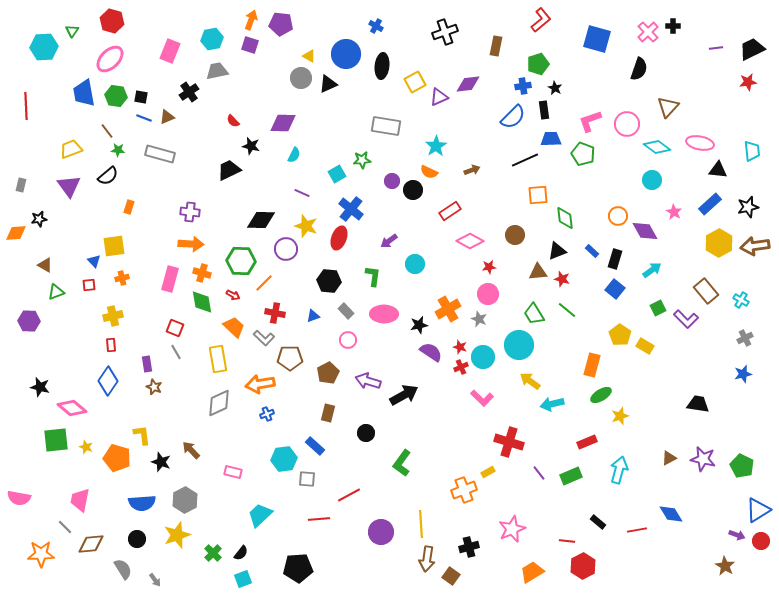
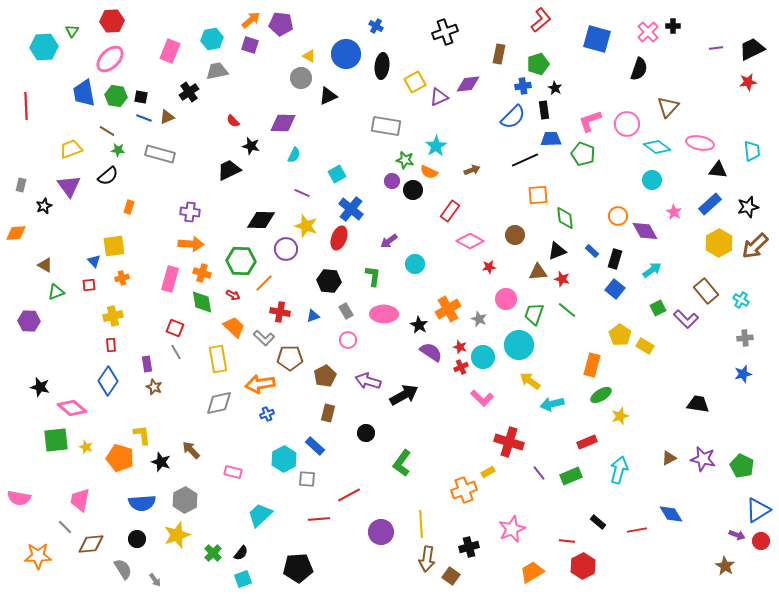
orange arrow at (251, 20): rotated 30 degrees clockwise
red hexagon at (112, 21): rotated 20 degrees counterclockwise
brown rectangle at (496, 46): moved 3 px right, 8 px down
black triangle at (328, 84): moved 12 px down
brown line at (107, 131): rotated 21 degrees counterclockwise
green star at (362, 160): moved 43 px right; rotated 18 degrees clockwise
red rectangle at (450, 211): rotated 20 degrees counterclockwise
black star at (39, 219): moved 5 px right, 13 px up; rotated 14 degrees counterclockwise
brown arrow at (755, 246): rotated 36 degrees counterclockwise
pink circle at (488, 294): moved 18 px right, 5 px down
gray rectangle at (346, 311): rotated 14 degrees clockwise
red cross at (275, 313): moved 5 px right, 1 px up
green trapezoid at (534, 314): rotated 50 degrees clockwise
black star at (419, 325): rotated 30 degrees counterclockwise
gray cross at (745, 338): rotated 21 degrees clockwise
brown pentagon at (328, 373): moved 3 px left, 3 px down
gray diamond at (219, 403): rotated 12 degrees clockwise
orange pentagon at (117, 458): moved 3 px right
cyan hexagon at (284, 459): rotated 20 degrees counterclockwise
orange star at (41, 554): moved 3 px left, 2 px down
